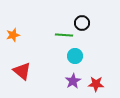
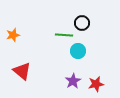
cyan circle: moved 3 px right, 5 px up
red star: rotated 14 degrees counterclockwise
